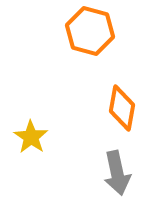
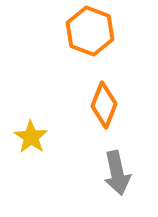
orange hexagon: rotated 6 degrees clockwise
orange diamond: moved 18 px left, 3 px up; rotated 12 degrees clockwise
